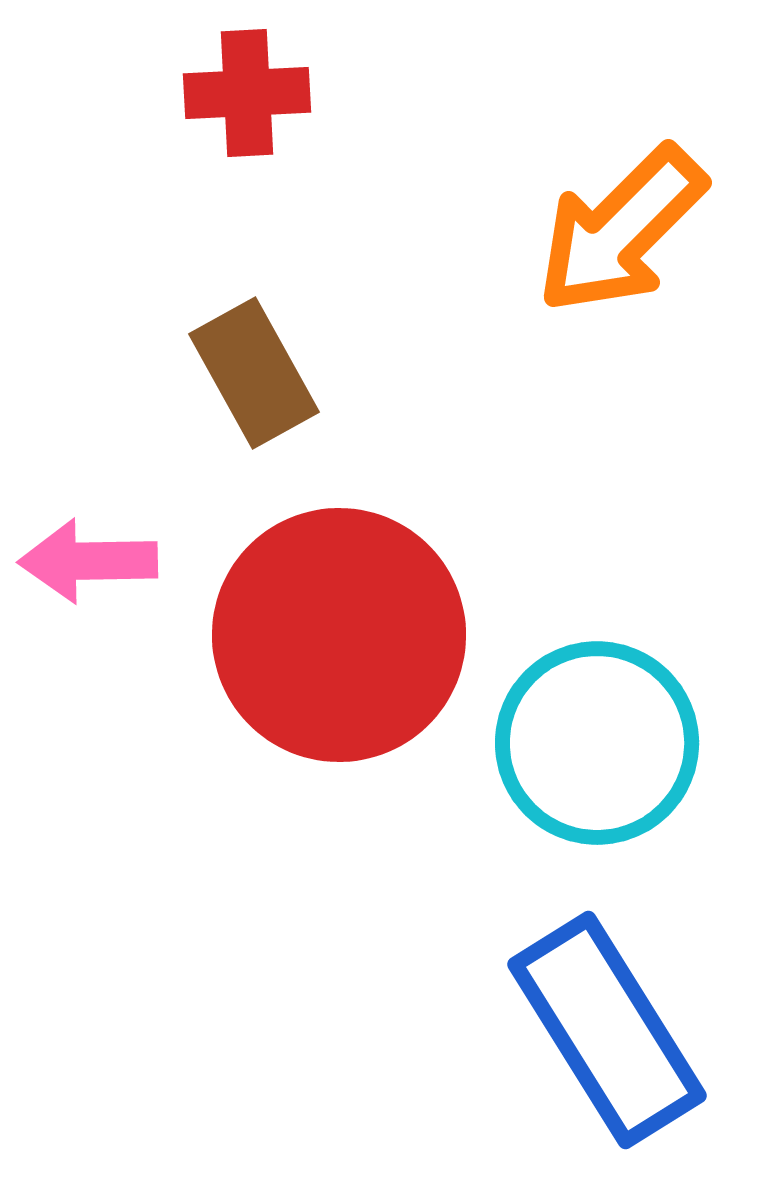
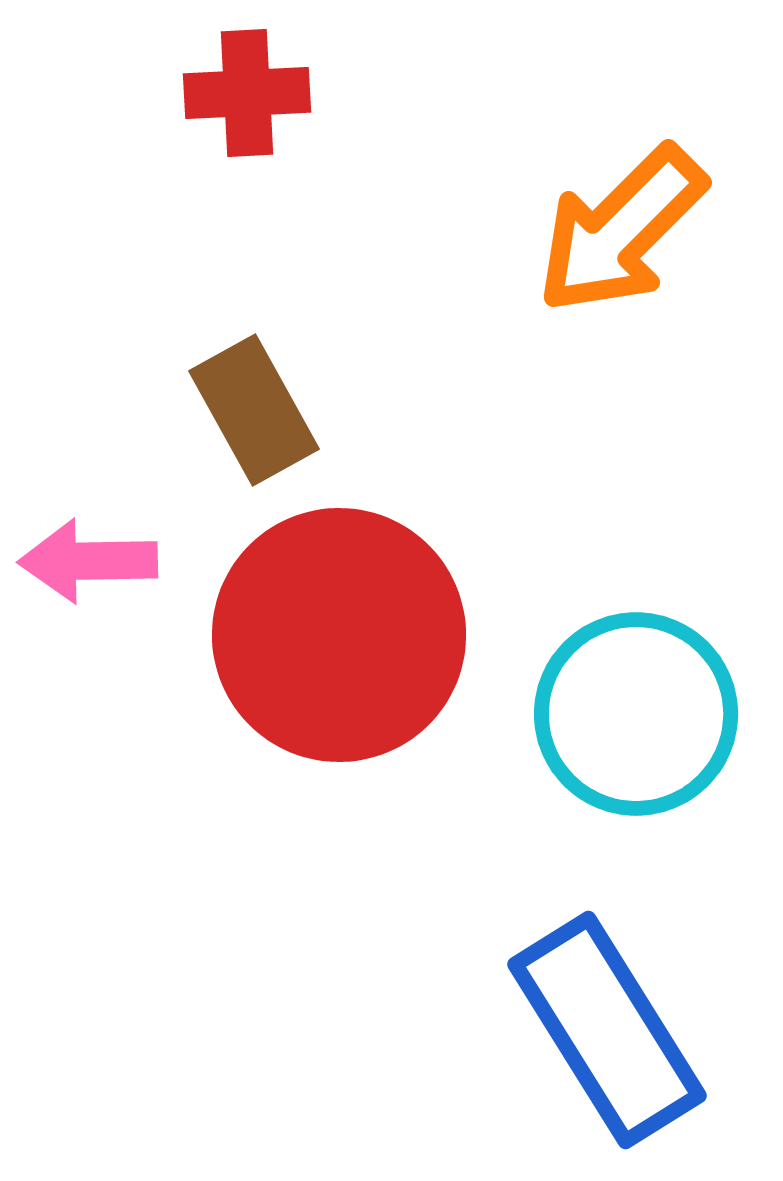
brown rectangle: moved 37 px down
cyan circle: moved 39 px right, 29 px up
